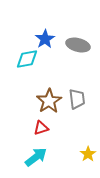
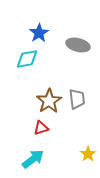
blue star: moved 6 px left, 6 px up
cyan arrow: moved 3 px left, 2 px down
